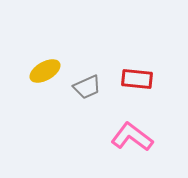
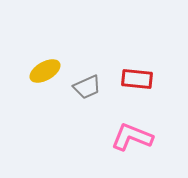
pink L-shape: rotated 15 degrees counterclockwise
